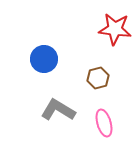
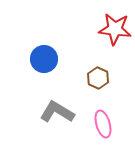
brown hexagon: rotated 20 degrees counterclockwise
gray L-shape: moved 1 px left, 2 px down
pink ellipse: moved 1 px left, 1 px down
